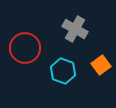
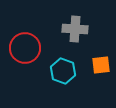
gray cross: rotated 25 degrees counterclockwise
orange square: rotated 30 degrees clockwise
